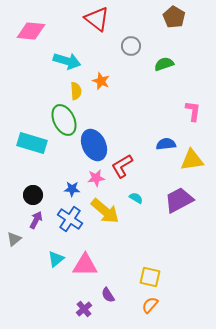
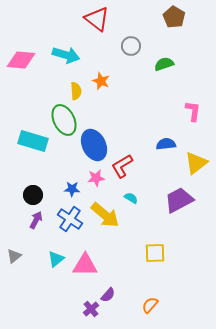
pink diamond: moved 10 px left, 29 px down
cyan arrow: moved 1 px left, 6 px up
cyan rectangle: moved 1 px right, 2 px up
yellow triangle: moved 4 px right, 3 px down; rotated 30 degrees counterclockwise
cyan semicircle: moved 5 px left
yellow arrow: moved 4 px down
gray triangle: moved 17 px down
yellow square: moved 5 px right, 24 px up; rotated 15 degrees counterclockwise
purple semicircle: rotated 105 degrees counterclockwise
purple cross: moved 7 px right
